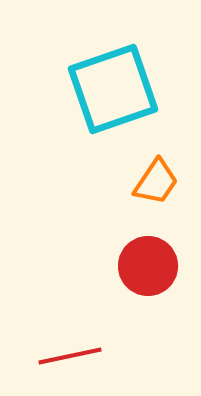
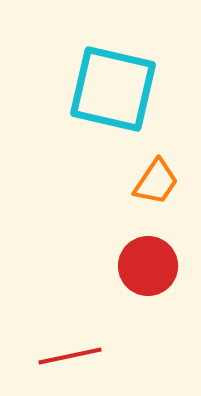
cyan square: rotated 32 degrees clockwise
